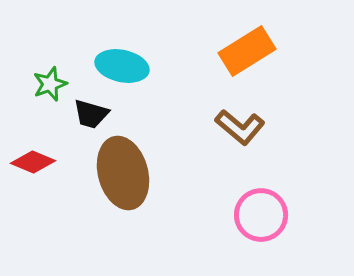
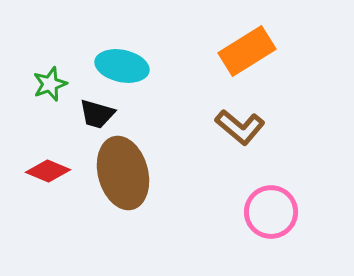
black trapezoid: moved 6 px right
red diamond: moved 15 px right, 9 px down
pink circle: moved 10 px right, 3 px up
